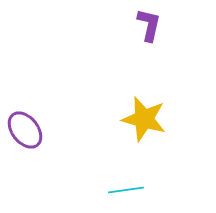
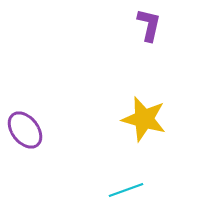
cyan line: rotated 12 degrees counterclockwise
